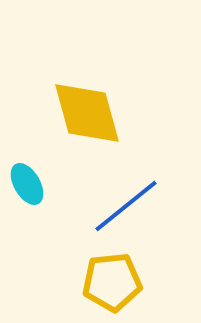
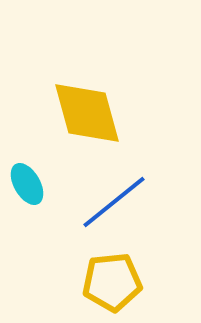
blue line: moved 12 px left, 4 px up
